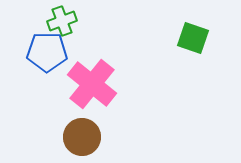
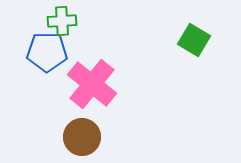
green cross: rotated 16 degrees clockwise
green square: moved 1 px right, 2 px down; rotated 12 degrees clockwise
